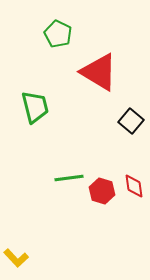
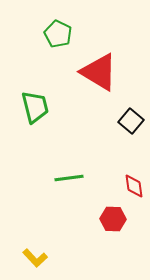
red hexagon: moved 11 px right, 28 px down; rotated 15 degrees counterclockwise
yellow L-shape: moved 19 px right
